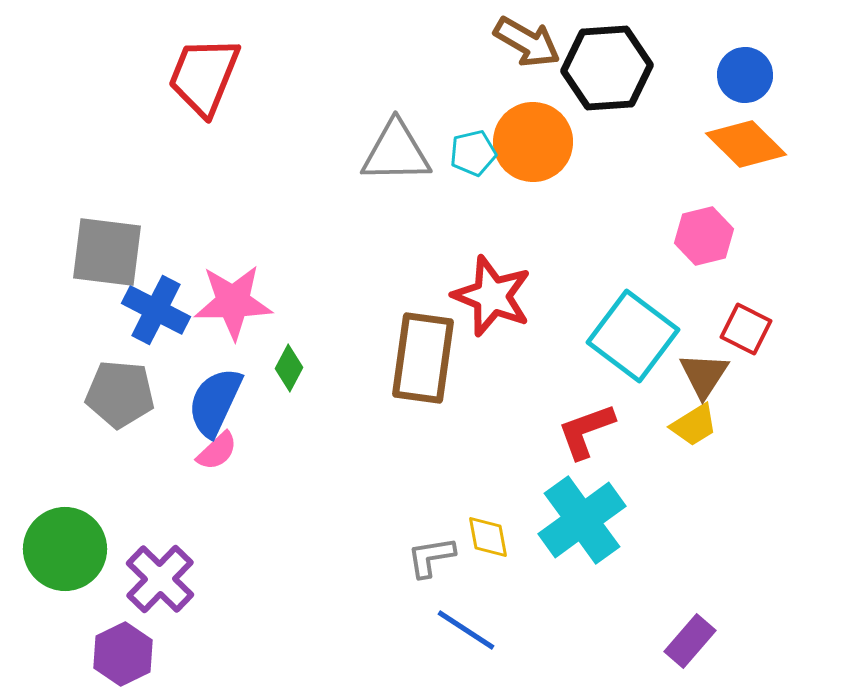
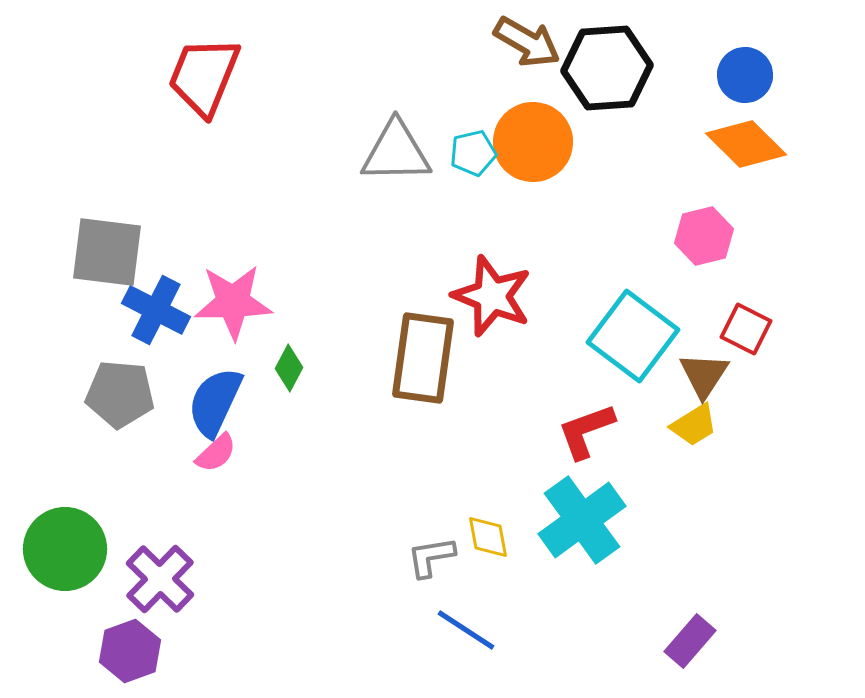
pink semicircle: moved 1 px left, 2 px down
purple hexagon: moved 7 px right, 3 px up; rotated 6 degrees clockwise
